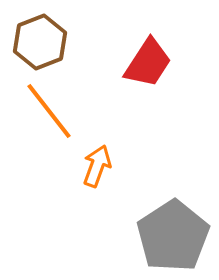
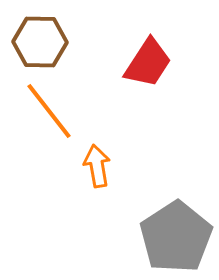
brown hexagon: rotated 22 degrees clockwise
orange arrow: rotated 30 degrees counterclockwise
gray pentagon: moved 3 px right, 1 px down
